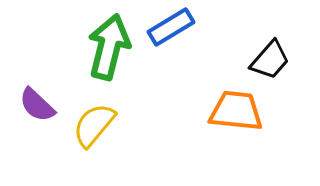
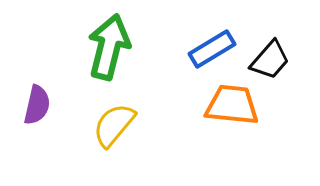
blue rectangle: moved 41 px right, 22 px down
purple semicircle: rotated 120 degrees counterclockwise
orange trapezoid: moved 4 px left, 6 px up
yellow semicircle: moved 20 px right
